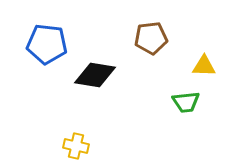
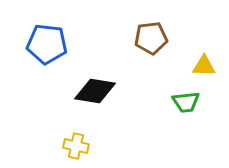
black diamond: moved 16 px down
